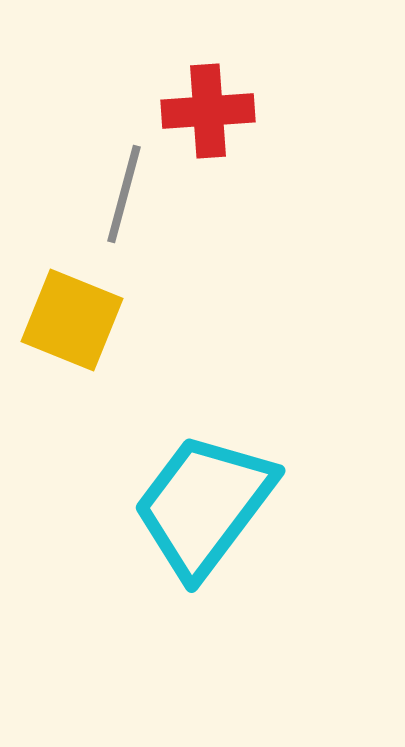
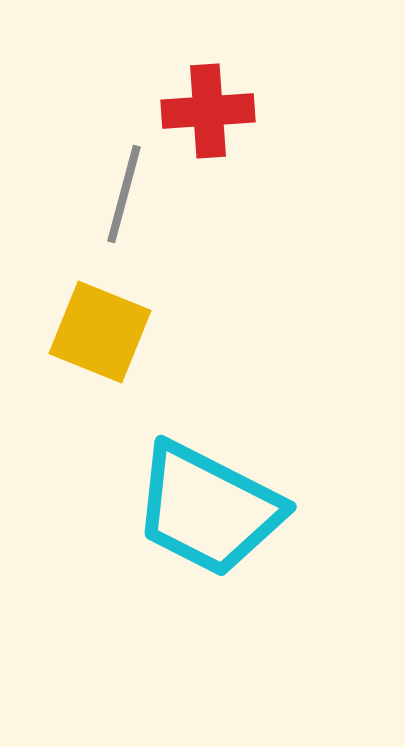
yellow square: moved 28 px right, 12 px down
cyan trapezoid: moved 4 px right, 4 px down; rotated 100 degrees counterclockwise
